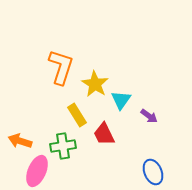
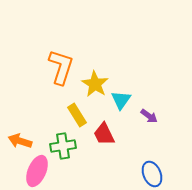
blue ellipse: moved 1 px left, 2 px down
